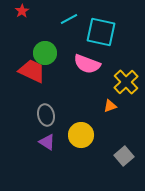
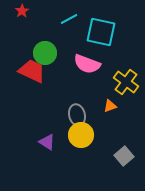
yellow cross: rotated 10 degrees counterclockwise
gray ellipse: moved 31 px right
